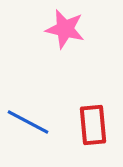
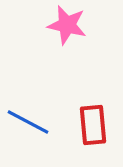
pink star: moved 2 px right, 4 px up
